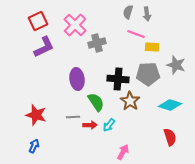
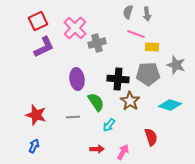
pink cross: moved 3 px down
red arrow: moved 7 px right, 24 px down
red semicircle: moved 19 px left
